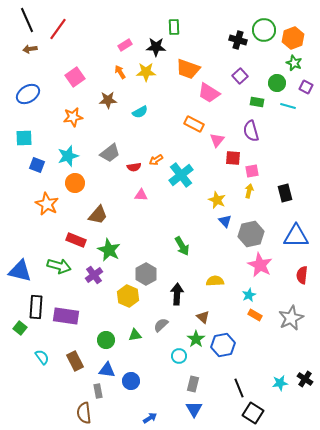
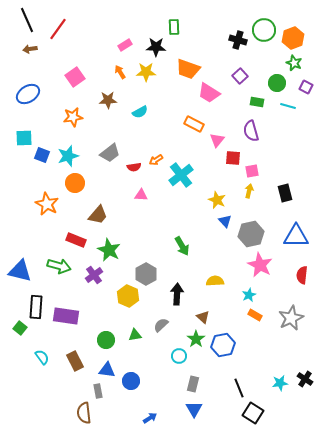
blue square at (37, 165): moved 5 px right, 10 px up
